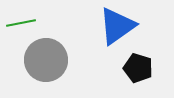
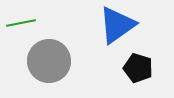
blue triangle: moved 1 px up
gray circle: moved 3 px right, 1 px down
